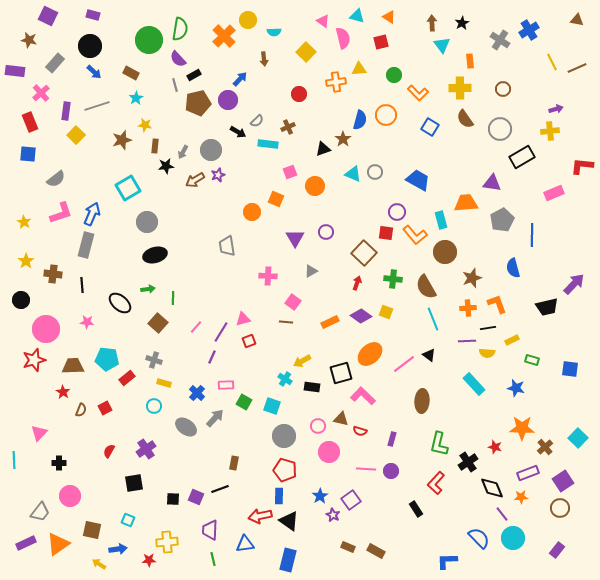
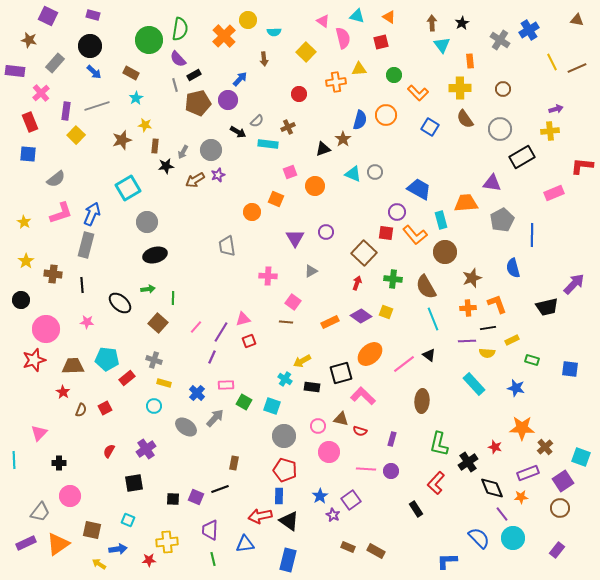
blue trapezoid at (418, 180): moved 1 px right, 9 px down
cyan square at (578, 438): moved 3 px right, 19 px down; rotated 24 degrees counterclockwise
